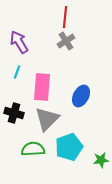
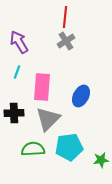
black cross: rotated 18 degrees counterclockwise
gray triangle: moved 1 px right
cyan pentagon: rotated 12 degrees clockwise
